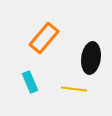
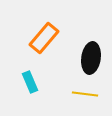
yellow line: moved 11 px right, 5 px down
